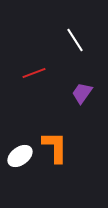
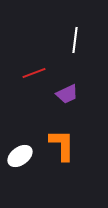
white line: rotated 40 degrees clockwise
purple trapezoid: moved 15 px left, 1 px down; rotated 150 degrees counterclockwise
orange L-shape: moved 7 px right, 2 px up
